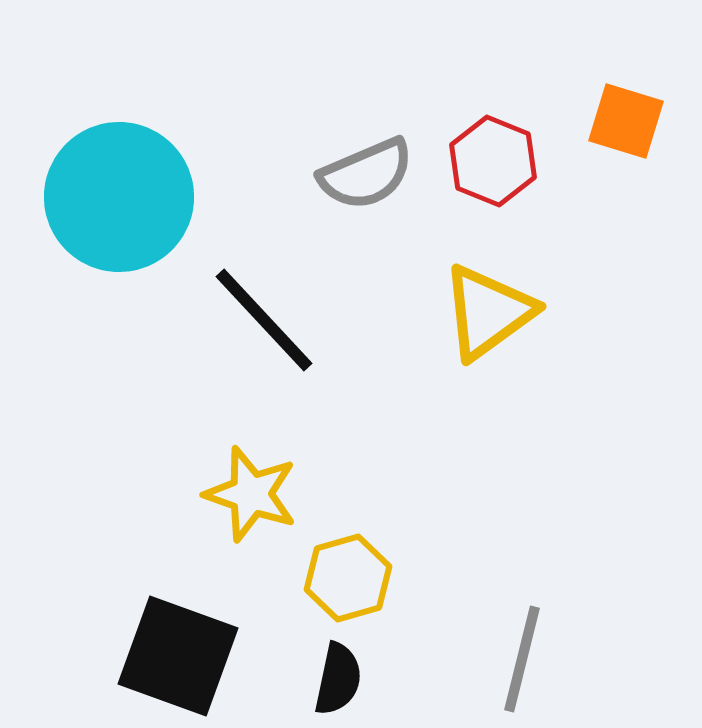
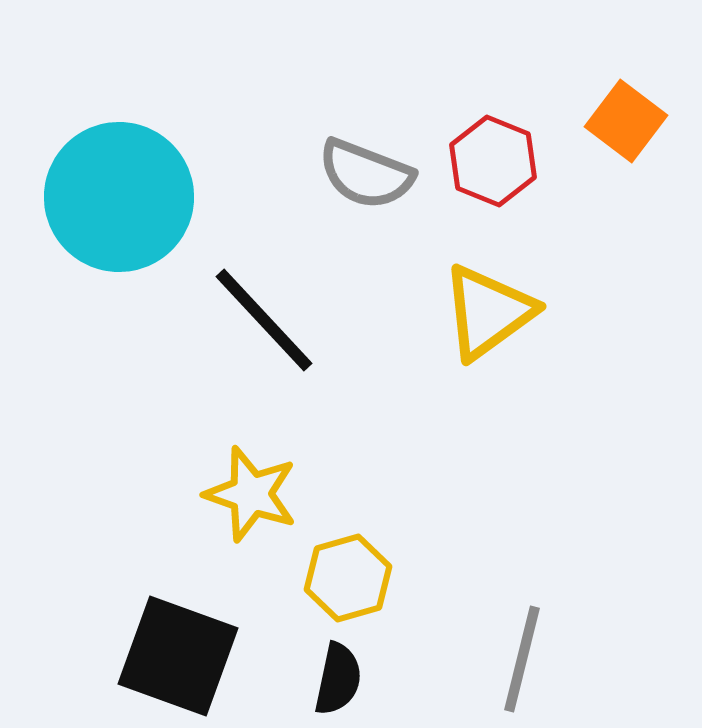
orange square: rotated 20 degrees clockwise
gray semicircle: rotated 44 degrees clockwise
